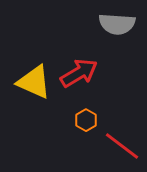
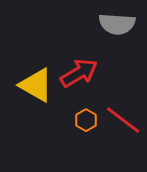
yellow triangle: moved 2 px right, 3 px down; rotated 6 degrees clockwise
red line: moved 1 px right, 26 px up
